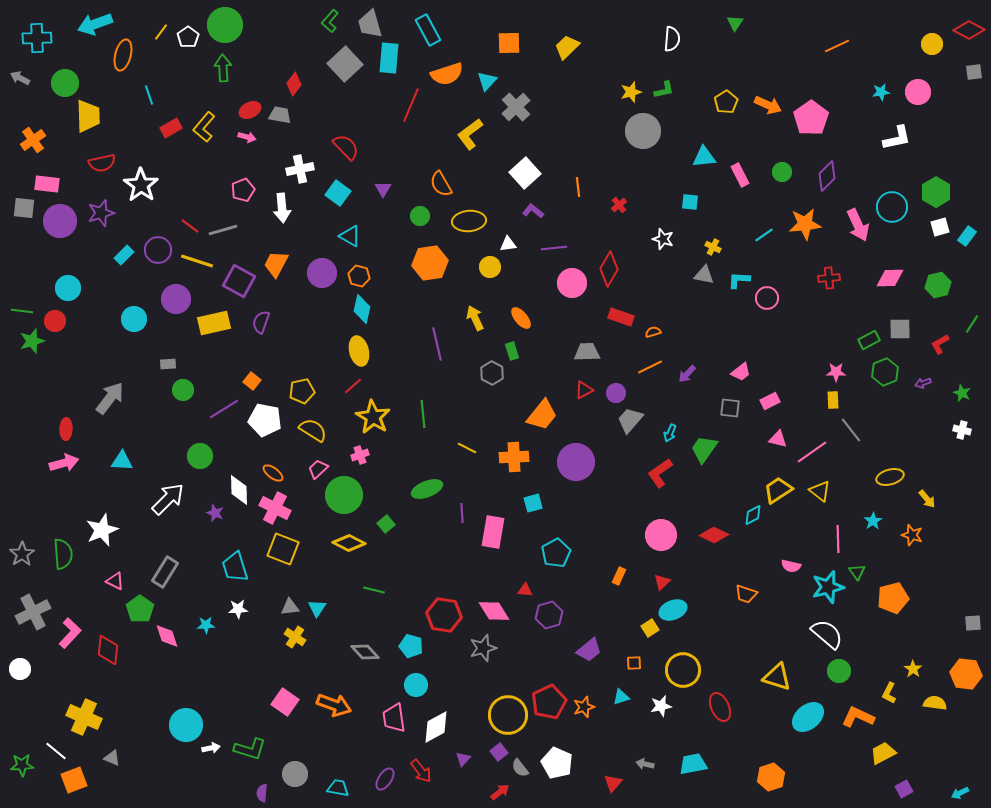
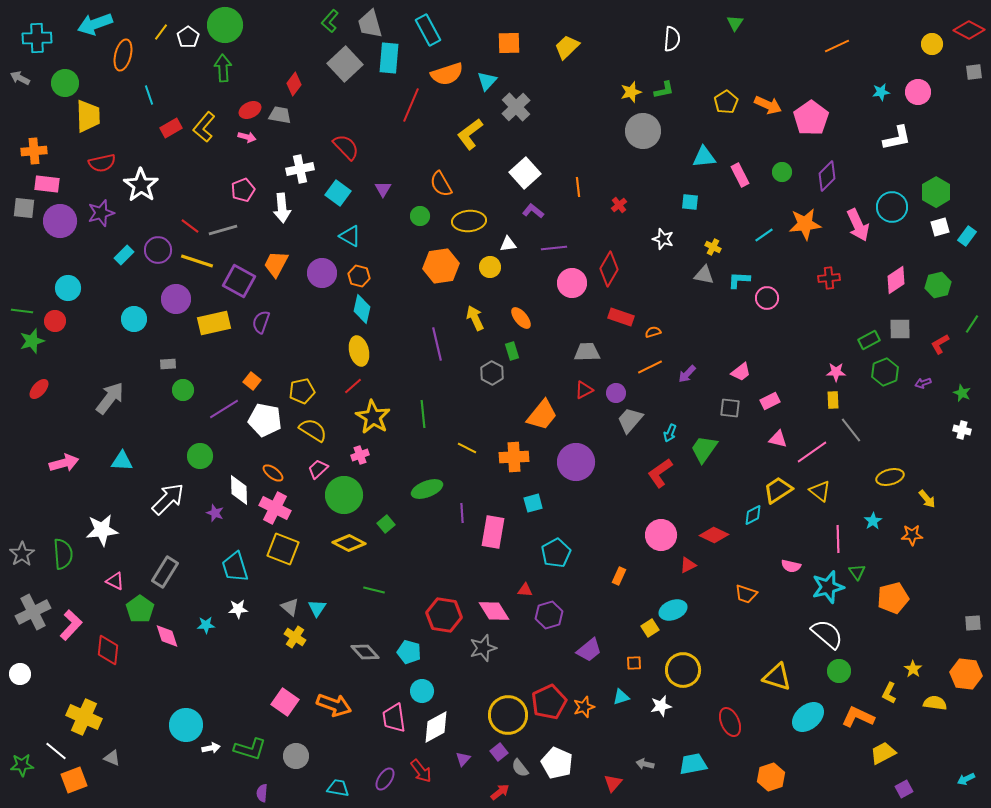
orange cross at (33, 140): moved 1 px right, 11 px down; rotated 30 degrees clockwise
orange hexagon at (430, 263): moved 11 px right, 3 px down
pink diamond at (890, 278): moved 6 px right, 2 px down; rotated 32 degrees counterclockwise
red ellipse at (66, 429): moved 27 px left, 40 px up; rotated 40 degrees clockwise
white star at (102, 530): rotated 16 degrees clockwise
orange star at (912, 535): rotated 20 degrees counterclockwise
red triangle at (662, 582): moved 26 px right, 17 px up; rotated 18 degrees clockwise
gray triangle at (290, 607): rotated 48 degrees clockwise
pink L-shape at (70, 633): moved 1 px right, 8 px up
cyan pentagon at (411, 646): moved 2 px left, 6 px down
white circle at (20, 669): moved 5 px down
cyan circle at (416, 685): moved 6 px right, 6 px down
red ellipse at (720, 707): moved 10 px right, 15 px down
gray circle at (295, 774): moved 1 px right, 18 px up
cyan arrow at (960, 793): moved 6 px right, 14 px up
